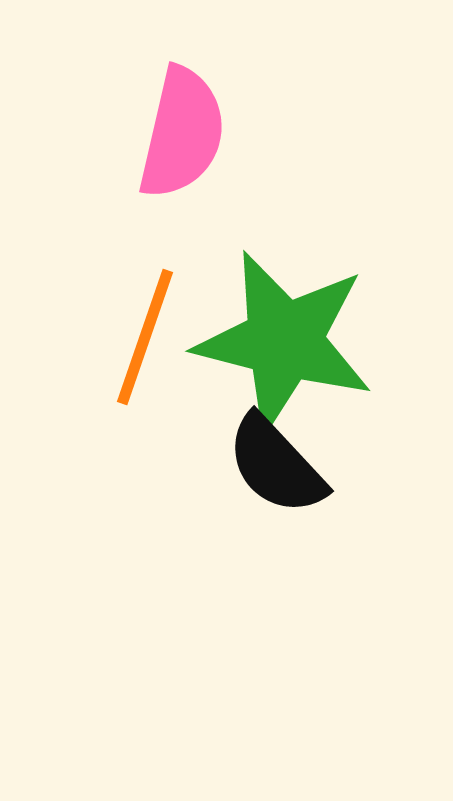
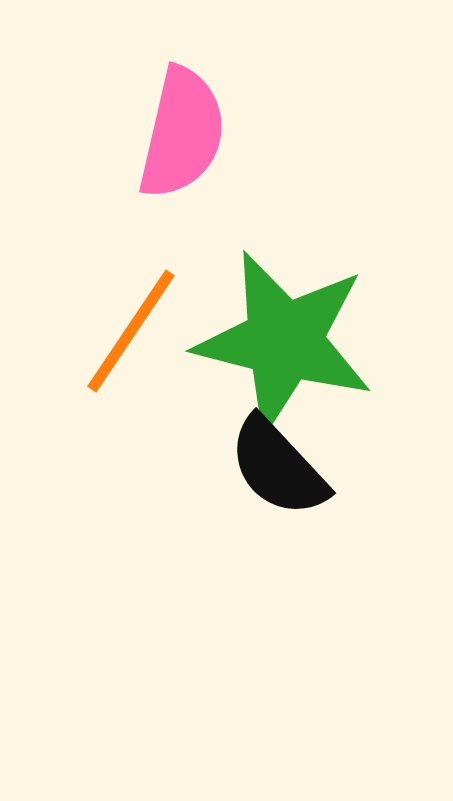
orange line: moved 14 px left, 6 px up; rotated 15 degrees clockwise
black semicircle: moved 2 px right, 2 px down
